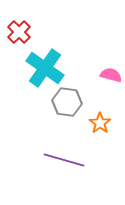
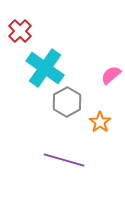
red cross: moved 1 px right, 1 px up
pink semicircle: rotated 55 degrees counterclockwise
gray hexagon: rotated 24 degrees clockwise
orange star: moved 1 px up
